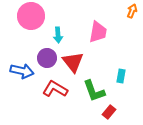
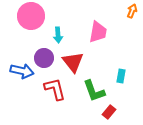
purple circle: moved 3 px left
red L-shape: rotated 45 degrees clockwise
